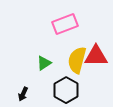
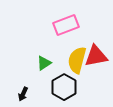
pink rectangle: moved 1 px right, 1 px down
red triangle: rotated 10 degrees counterclockwise
black hexagon: moved 2 px left, 3 px up
